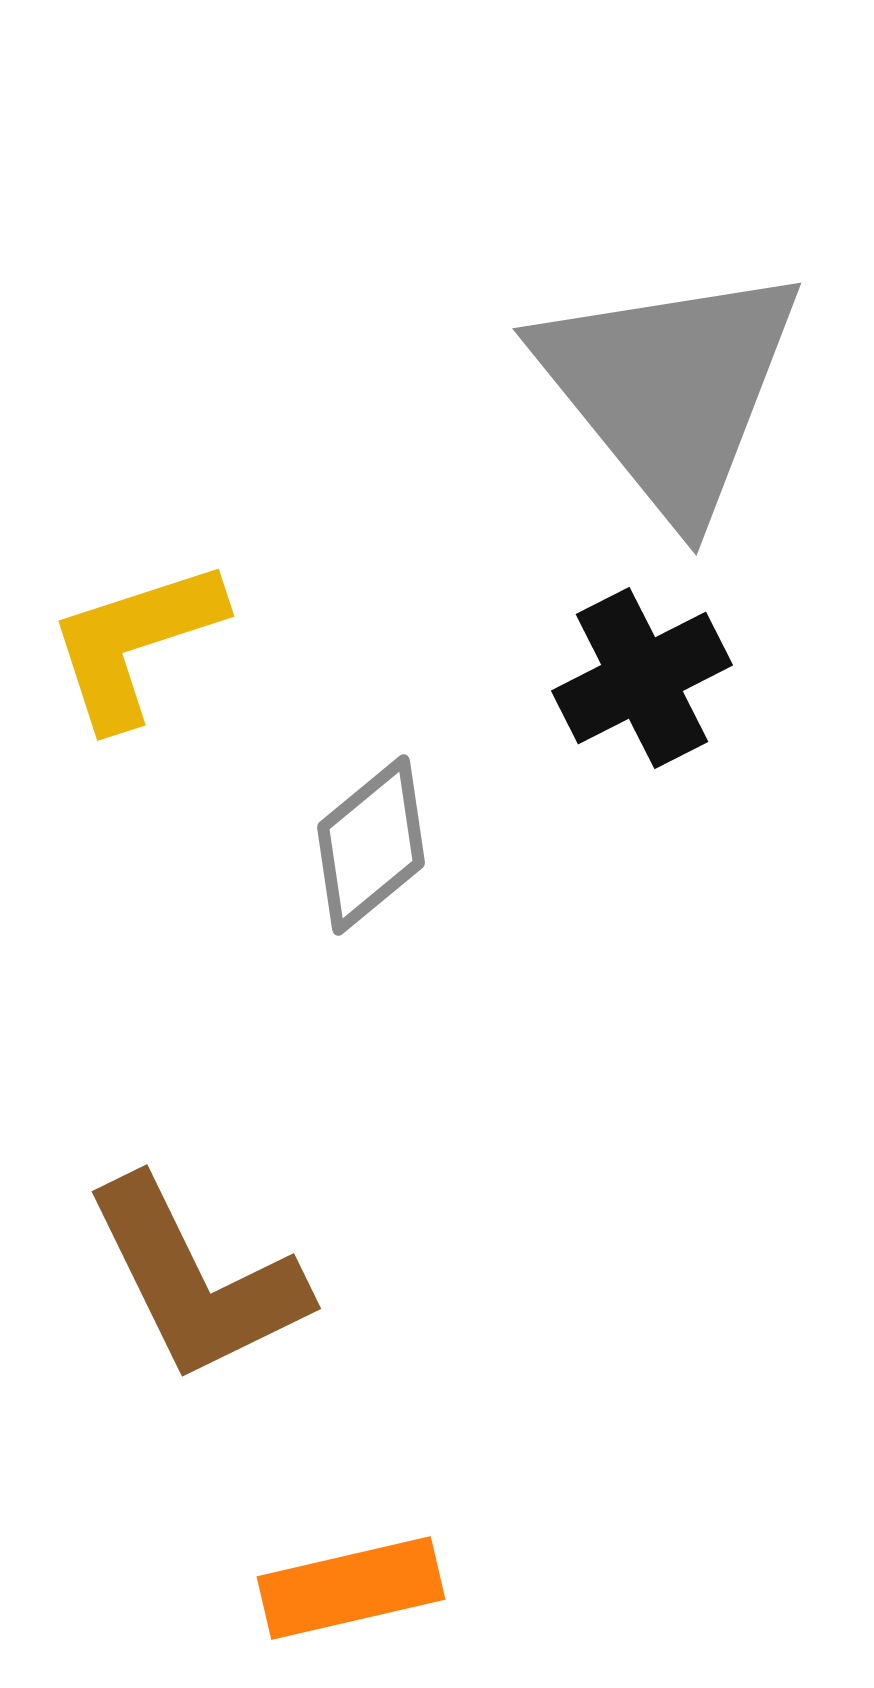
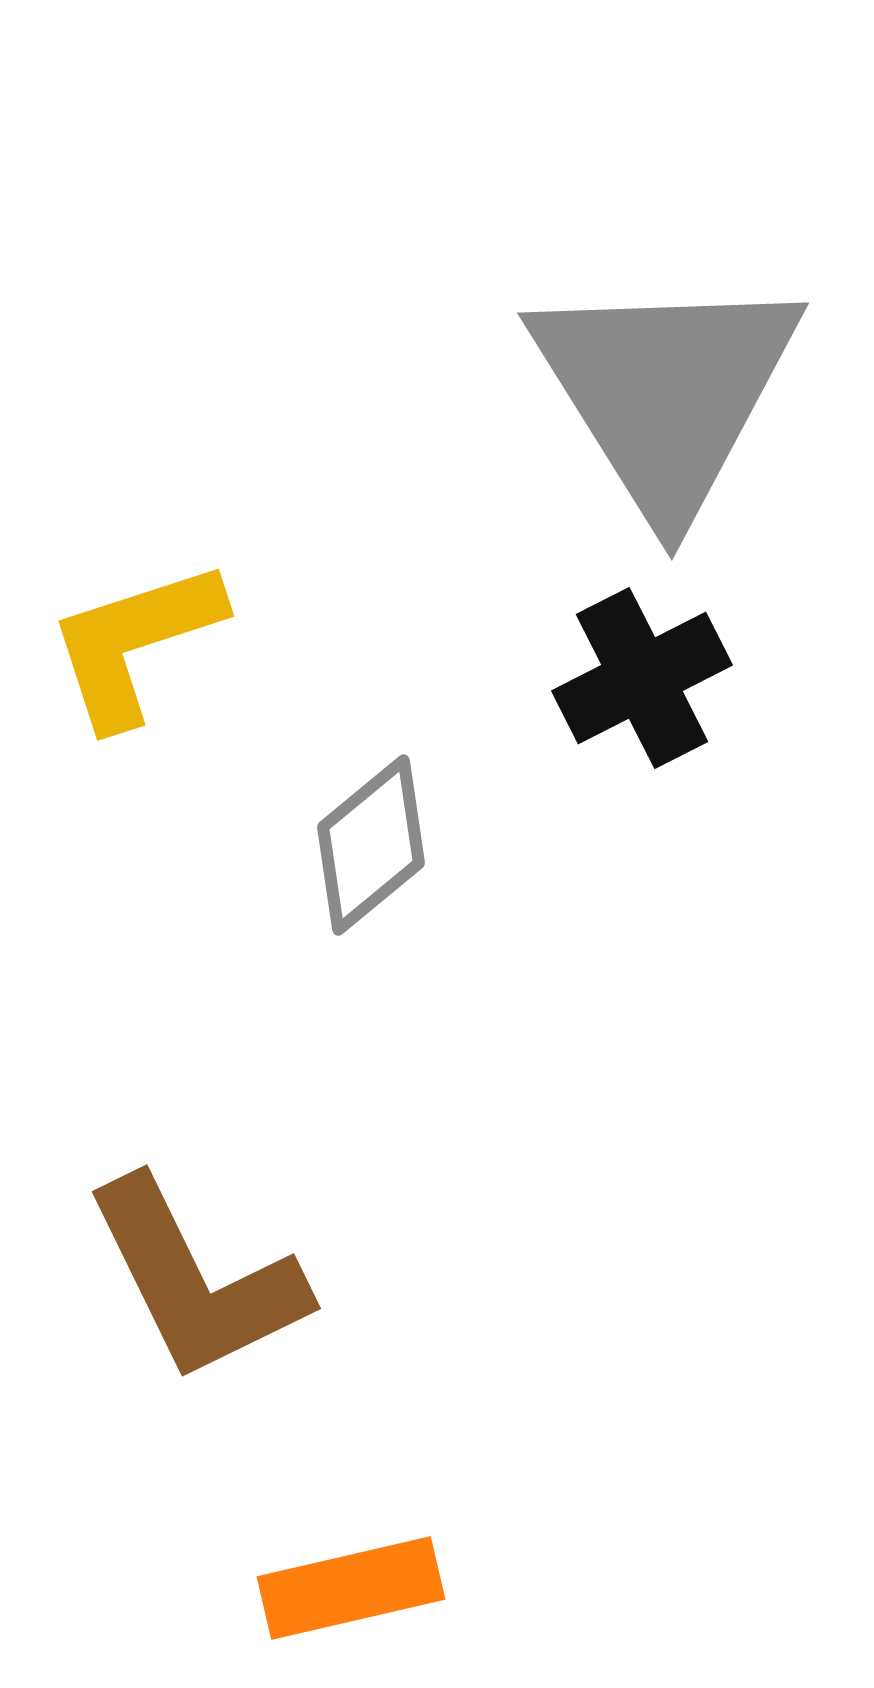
gray triangle: moved 4 px left, 3 px down; rotated 7 degrees clockwise
